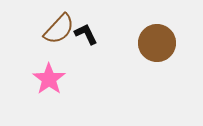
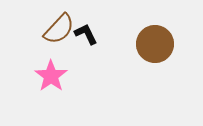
brown circle: moved 2 px left, 1 px down
pink star: moved 2 px right, 3 px up
